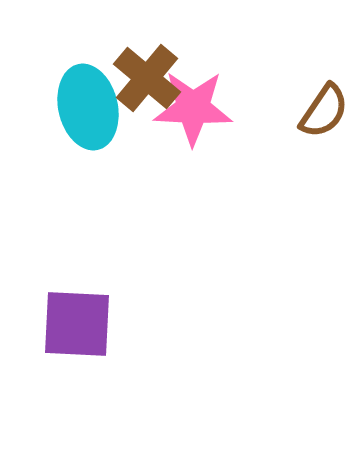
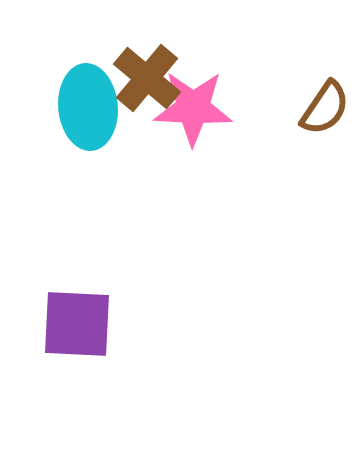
cyan ellipse: rotated 8 degrees clockwise
brown semicircle: moved 1 px right, 3 px up
